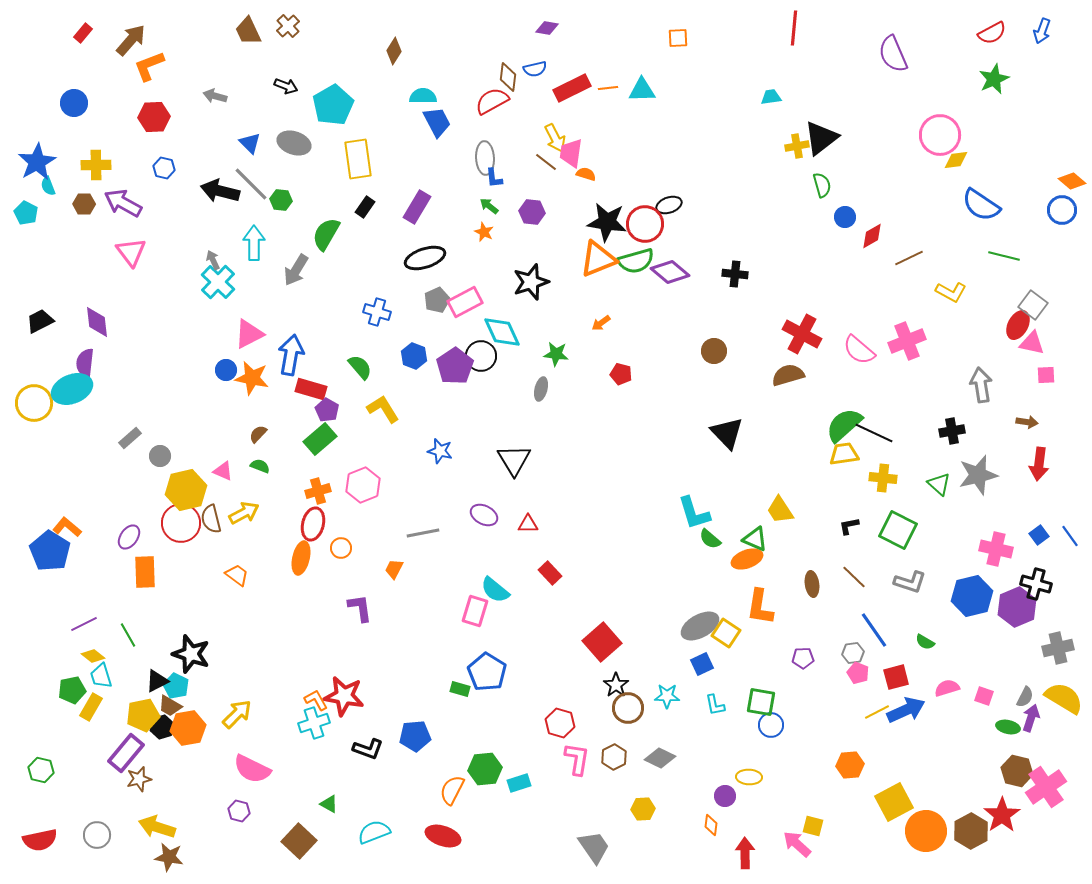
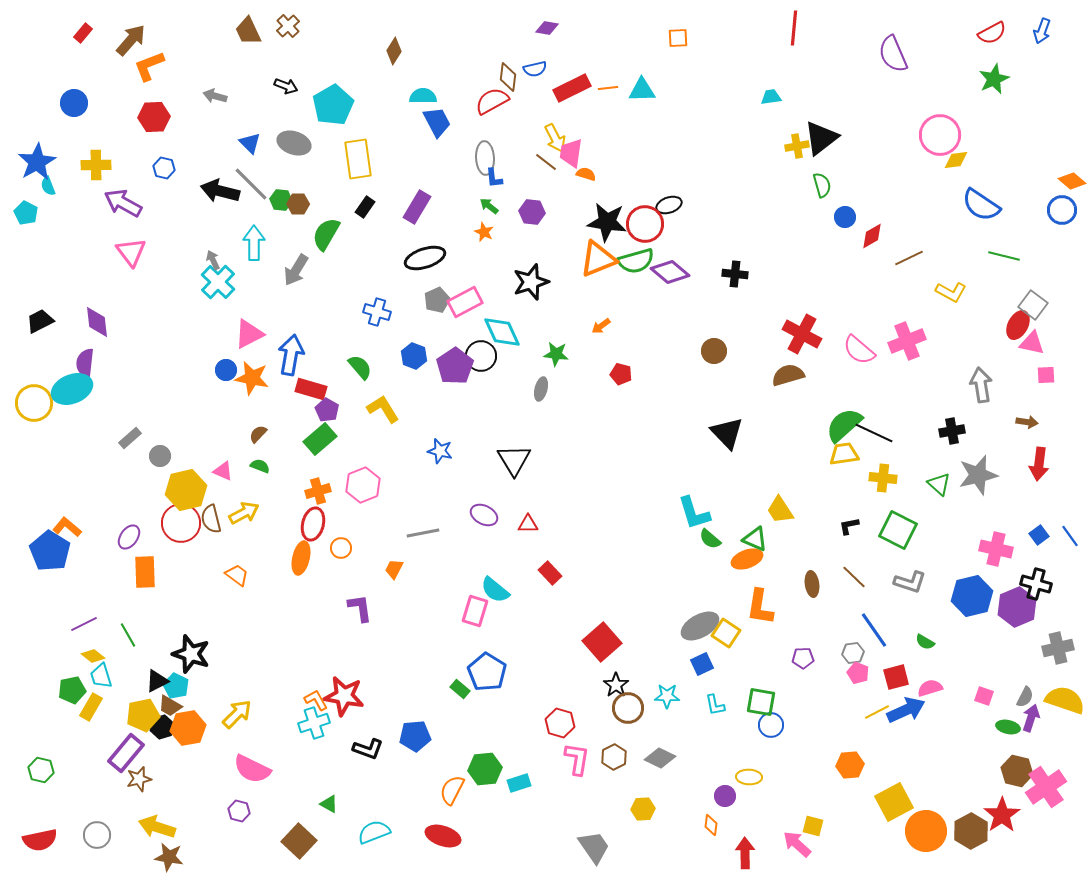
brown hexagon at (84, 204): moved 214 px right
orange arrow at (601, 323): moved 3 px down
pink semicircle at (947, 688): moved 17 px left
green rectangle at (460, 689): rotated 24 degrees clockwise
yellow semicircle at (1064, 698): moved 1 px right, 2 px down; rotated 12 degrees counterclockwise
